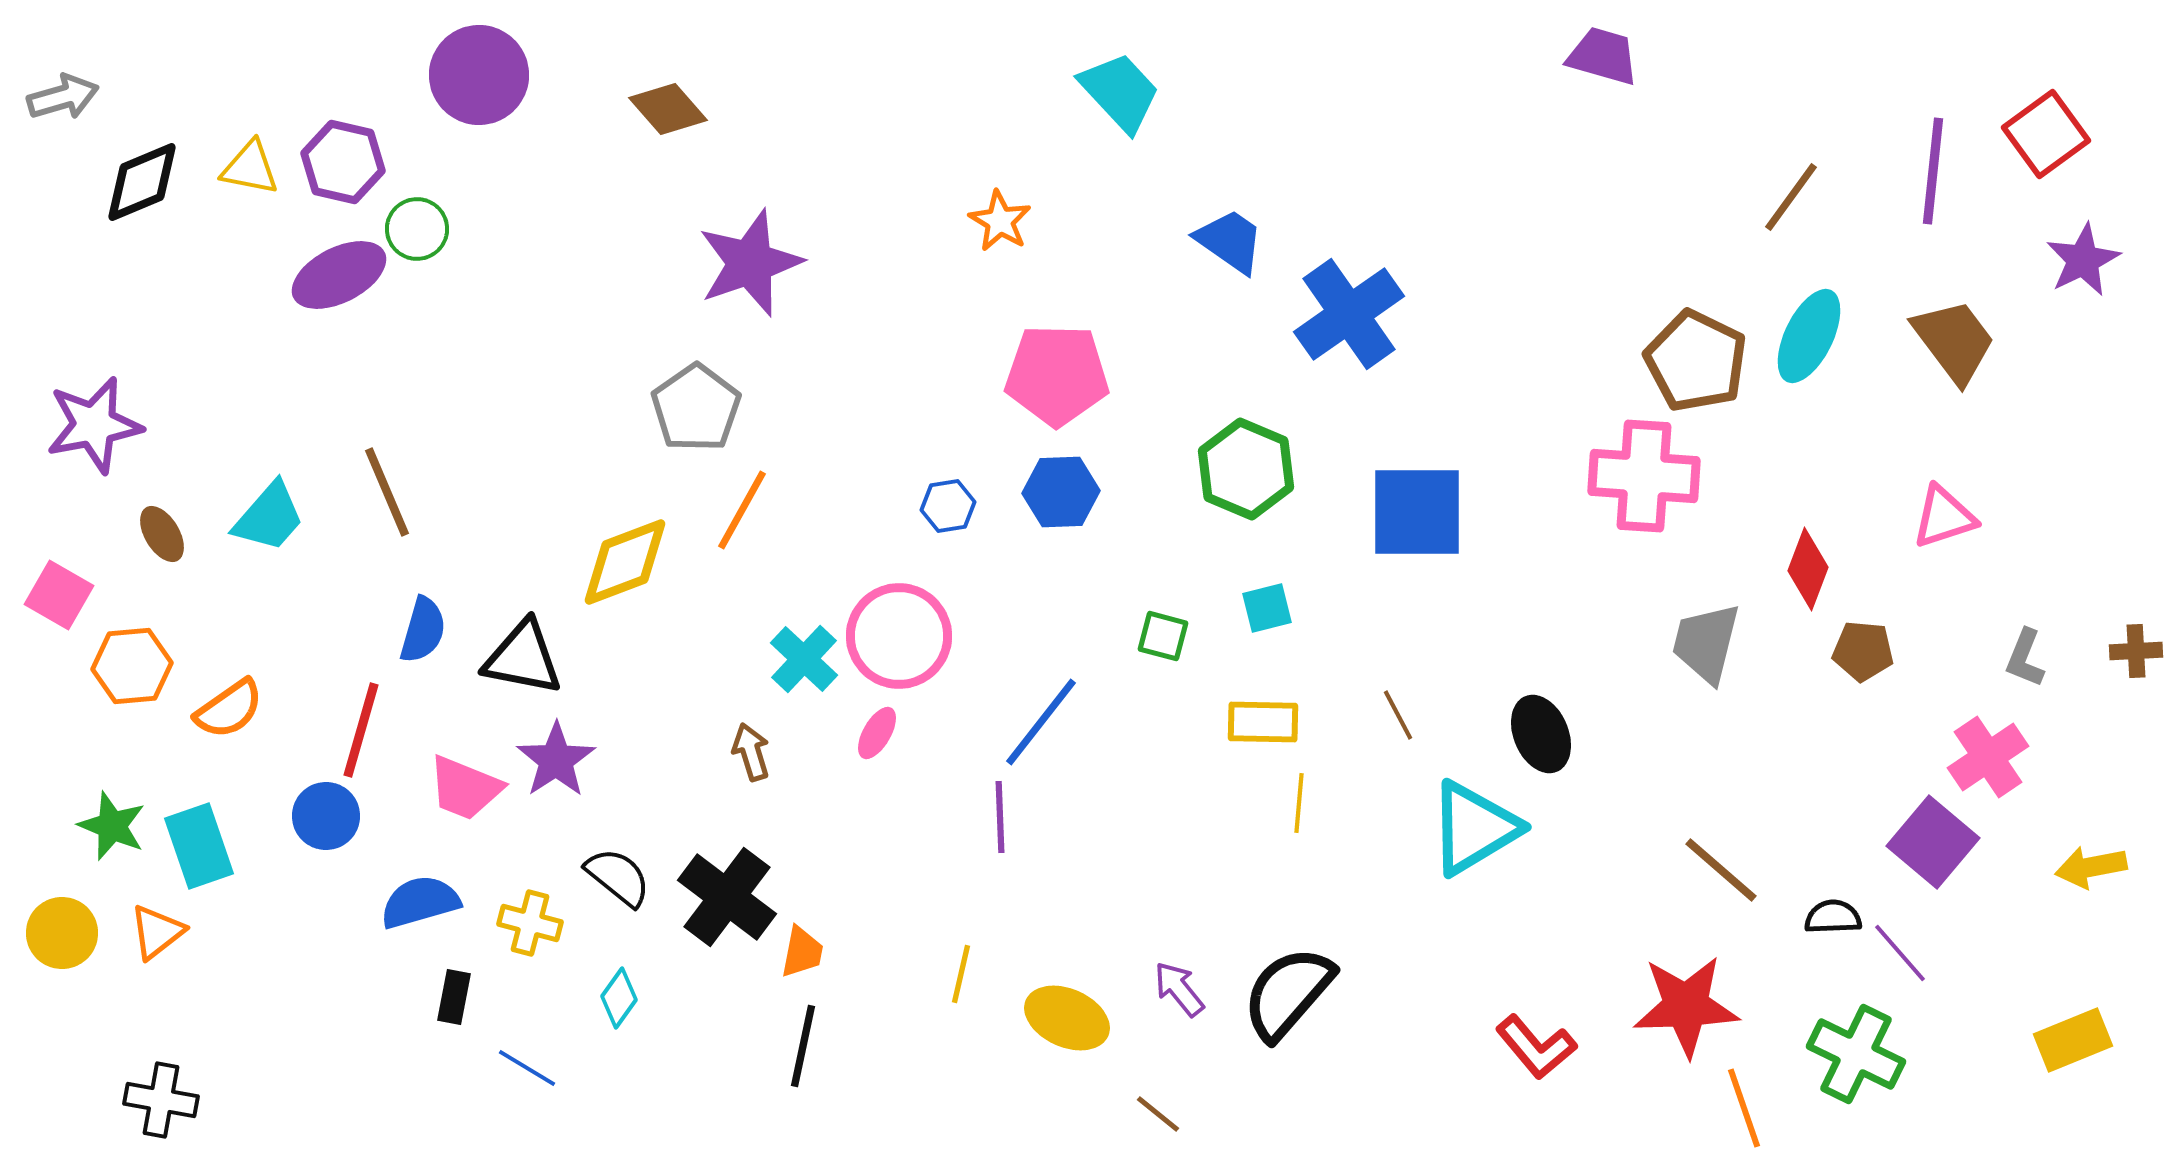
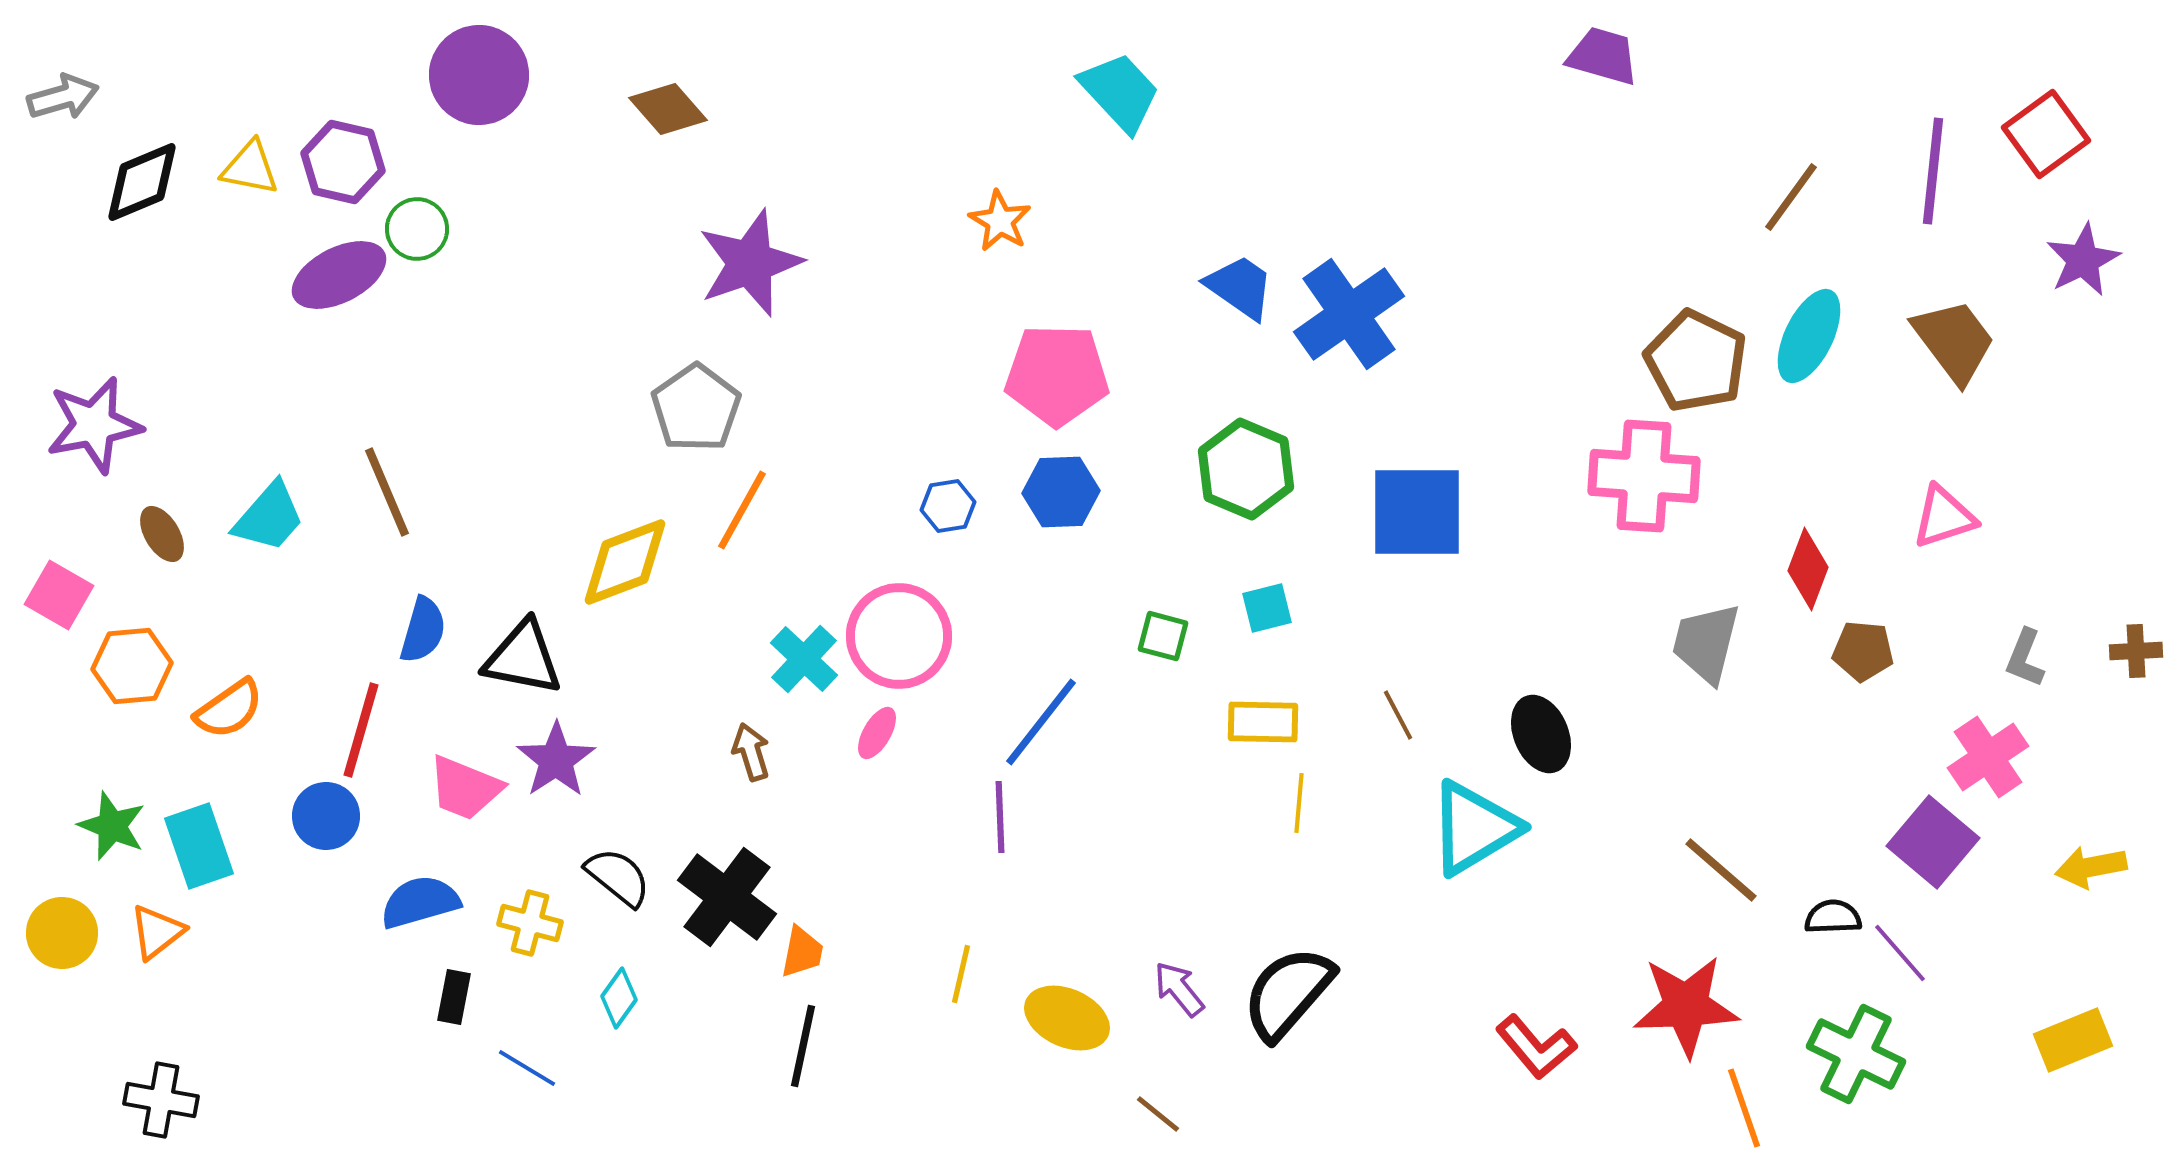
blue trapezoid at (1230, 241): moved 10 px right, 46 px down
